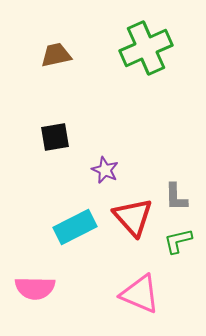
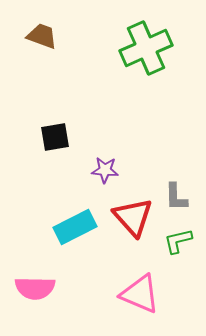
brown trapezoid: moved 14 px left, 19 px up; rotated 32 degrees clockwise
purple star: rotated 20 degrees counterclockwise
